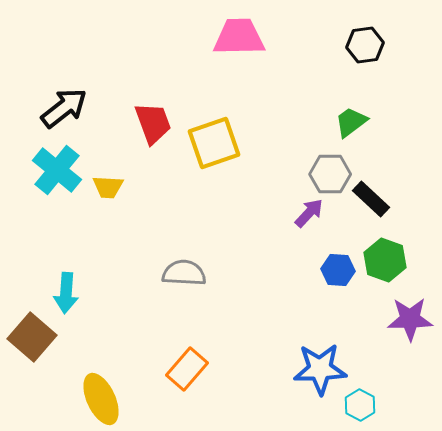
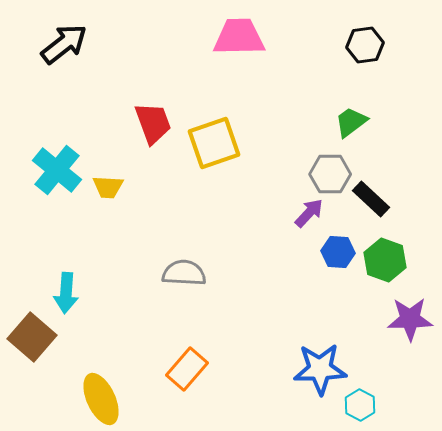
black arrow: moved 64 px up
blue hexagon: moved 18 px up
